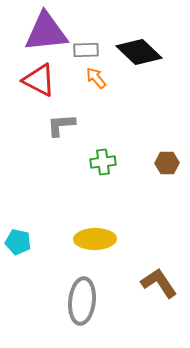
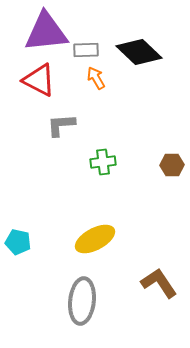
orange arrow: rotated 10 degrees clockwise
brown hexagon: moved 5 px right, 2 px down
yellow ellipse: rotated 27 degrees counterclockwise
